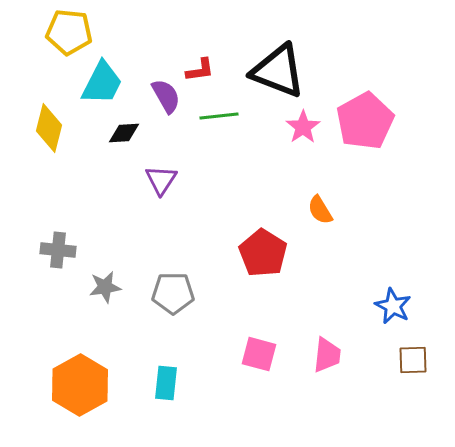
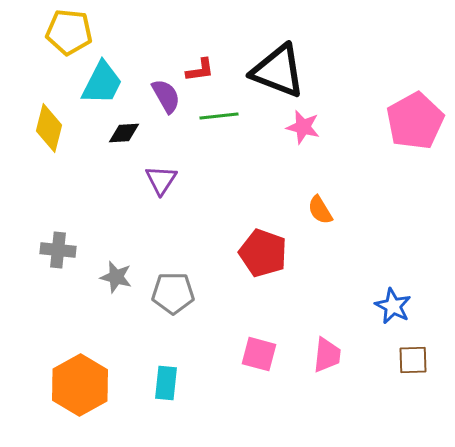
pink pentagon: moved 50 px right
pink star: rotated 24 degrees counterclockwise
red pentagon: rotated 12 degrees counterclockwise
gray star: moved 11 px right, 10 px up; rotated 24 degrees clockwise
